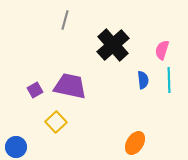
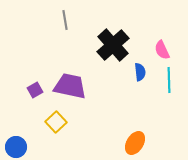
gray line: rotated 24 degrees counterclockwise
pink semicircle: rotated 42 degrees counterclockwise
blue semicircle: moved 3 px left, 8 px up
